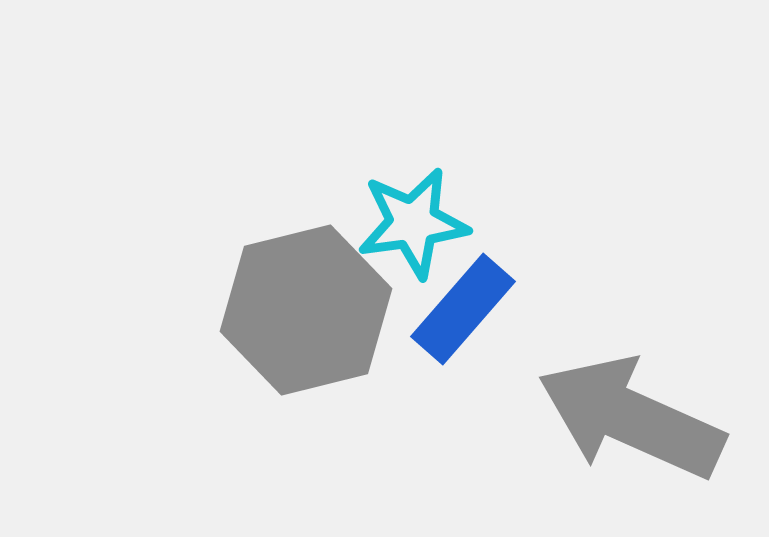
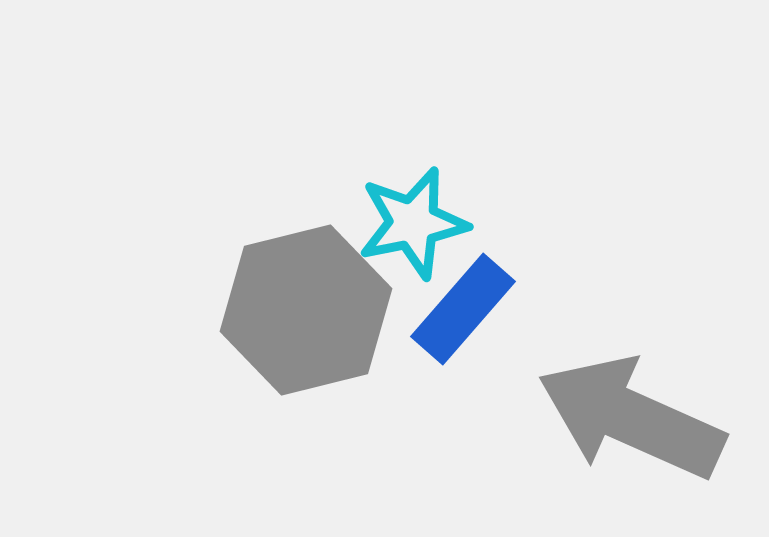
cyan star: rotated 4 degrees counterclockwise
